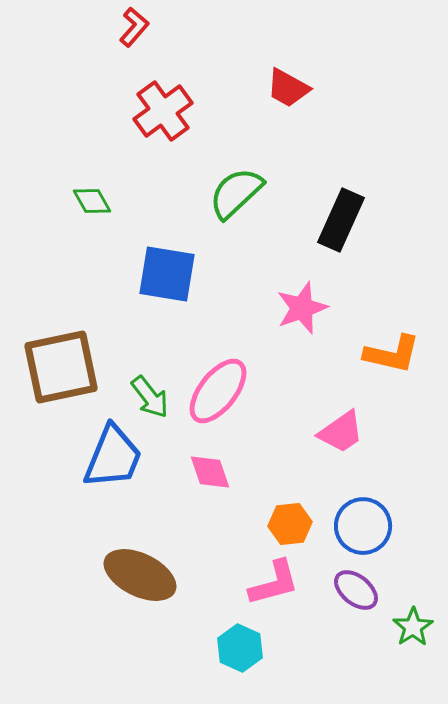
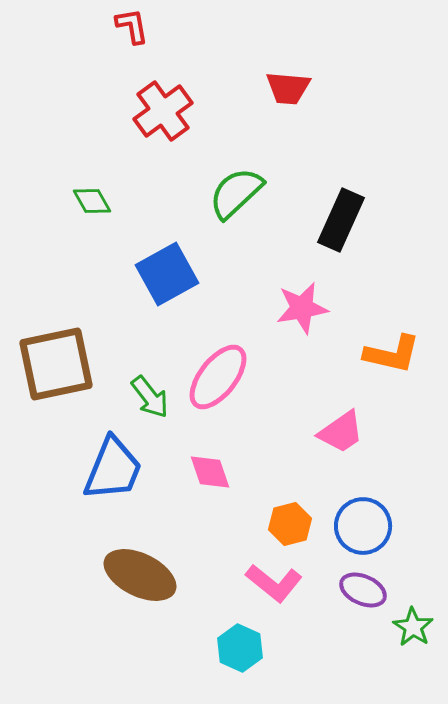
red L-shape: moved 2 px left, 1 px up; rotated 51 degrees counterclockwise
red trapezoid: rotated 24 degrees counterclockwise
blue square: rotated 38 degrees counterclockwise
pink star: rotated 10 degrees clockwise
brown square: moved 5 px left, 3 px up
pink ellipse: moved 14 px up
blue trapezoid: moved 12 px down
orange hexagon: rotated 9 degrees counterclockwise
pink L-shape: rotated 54 degrees clockwise
purple ellipse: moved 7 px right; rotated 15 degrees counterclockwise
green star: rotated 6 degrees counterclockwise
